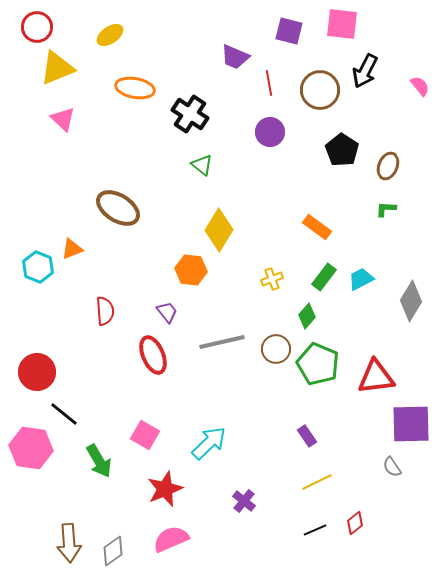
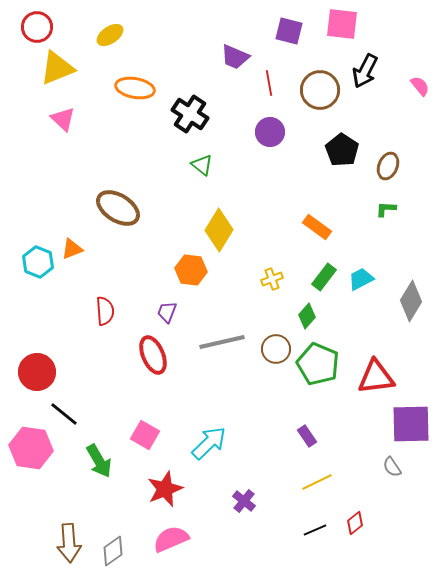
cyan hexagon at (38, 267): moved 5 px up
purple trapezoid at (167, 312): rotated 120 degrees counterclockwise
